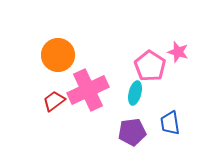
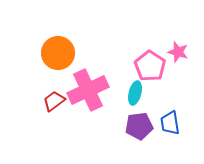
orange circle: moved 2 px up
purple pentagon: moved 7 px right, 6 px up
